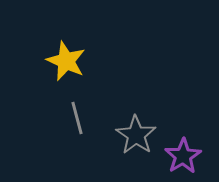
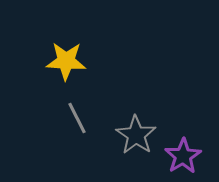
yellow star: rotated 21 degrees counterclockwise
gray line: rotated 12 degrees counterclockwise
